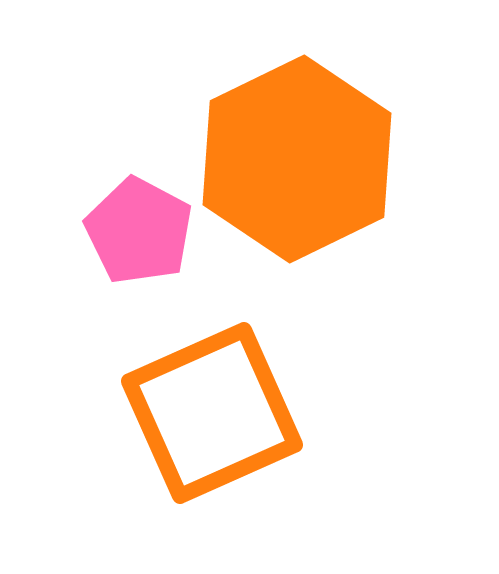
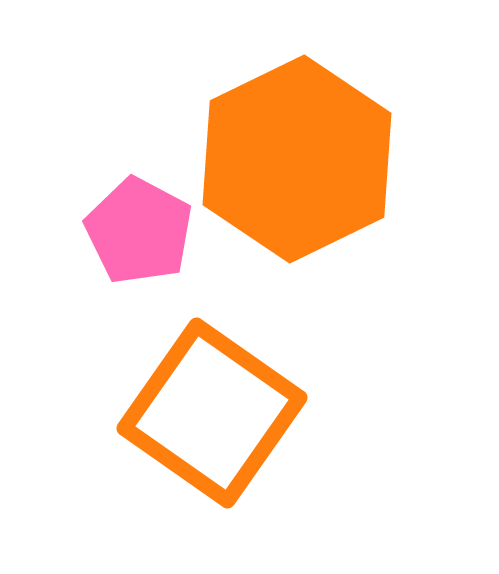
orange square: rotated 31 degrees counterclockwise
